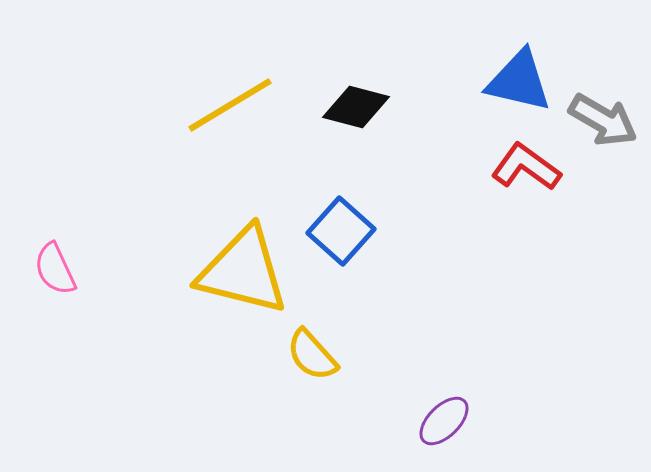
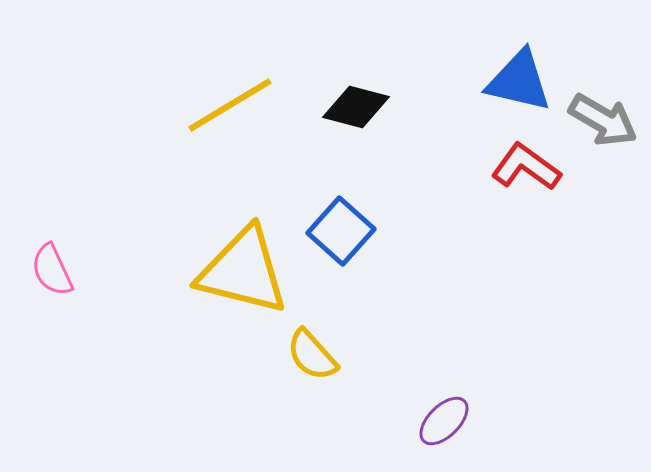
pink semicircle: moved 3 px left, 1 px down
